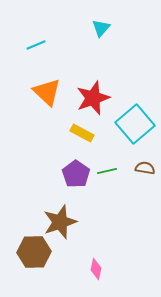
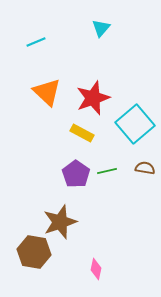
cyan line: moved 3 px up
brown hexagon: rotated 12 degrees clockwise
